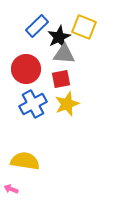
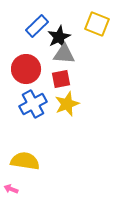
yellow square: moved 13 px right, 3 px up
